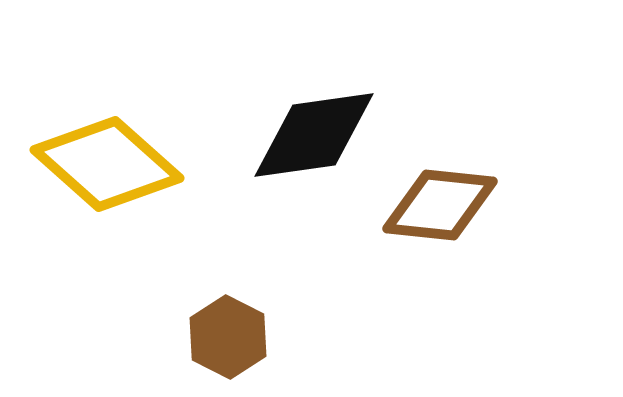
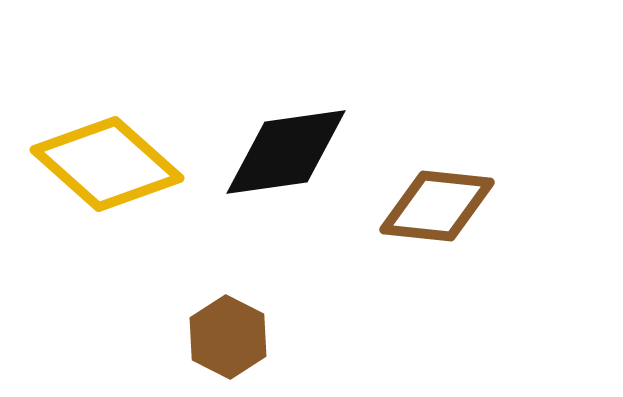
black diamond: moved 28 px left, 17 px down
brown diamond: moved 3 px left, 1 px down
